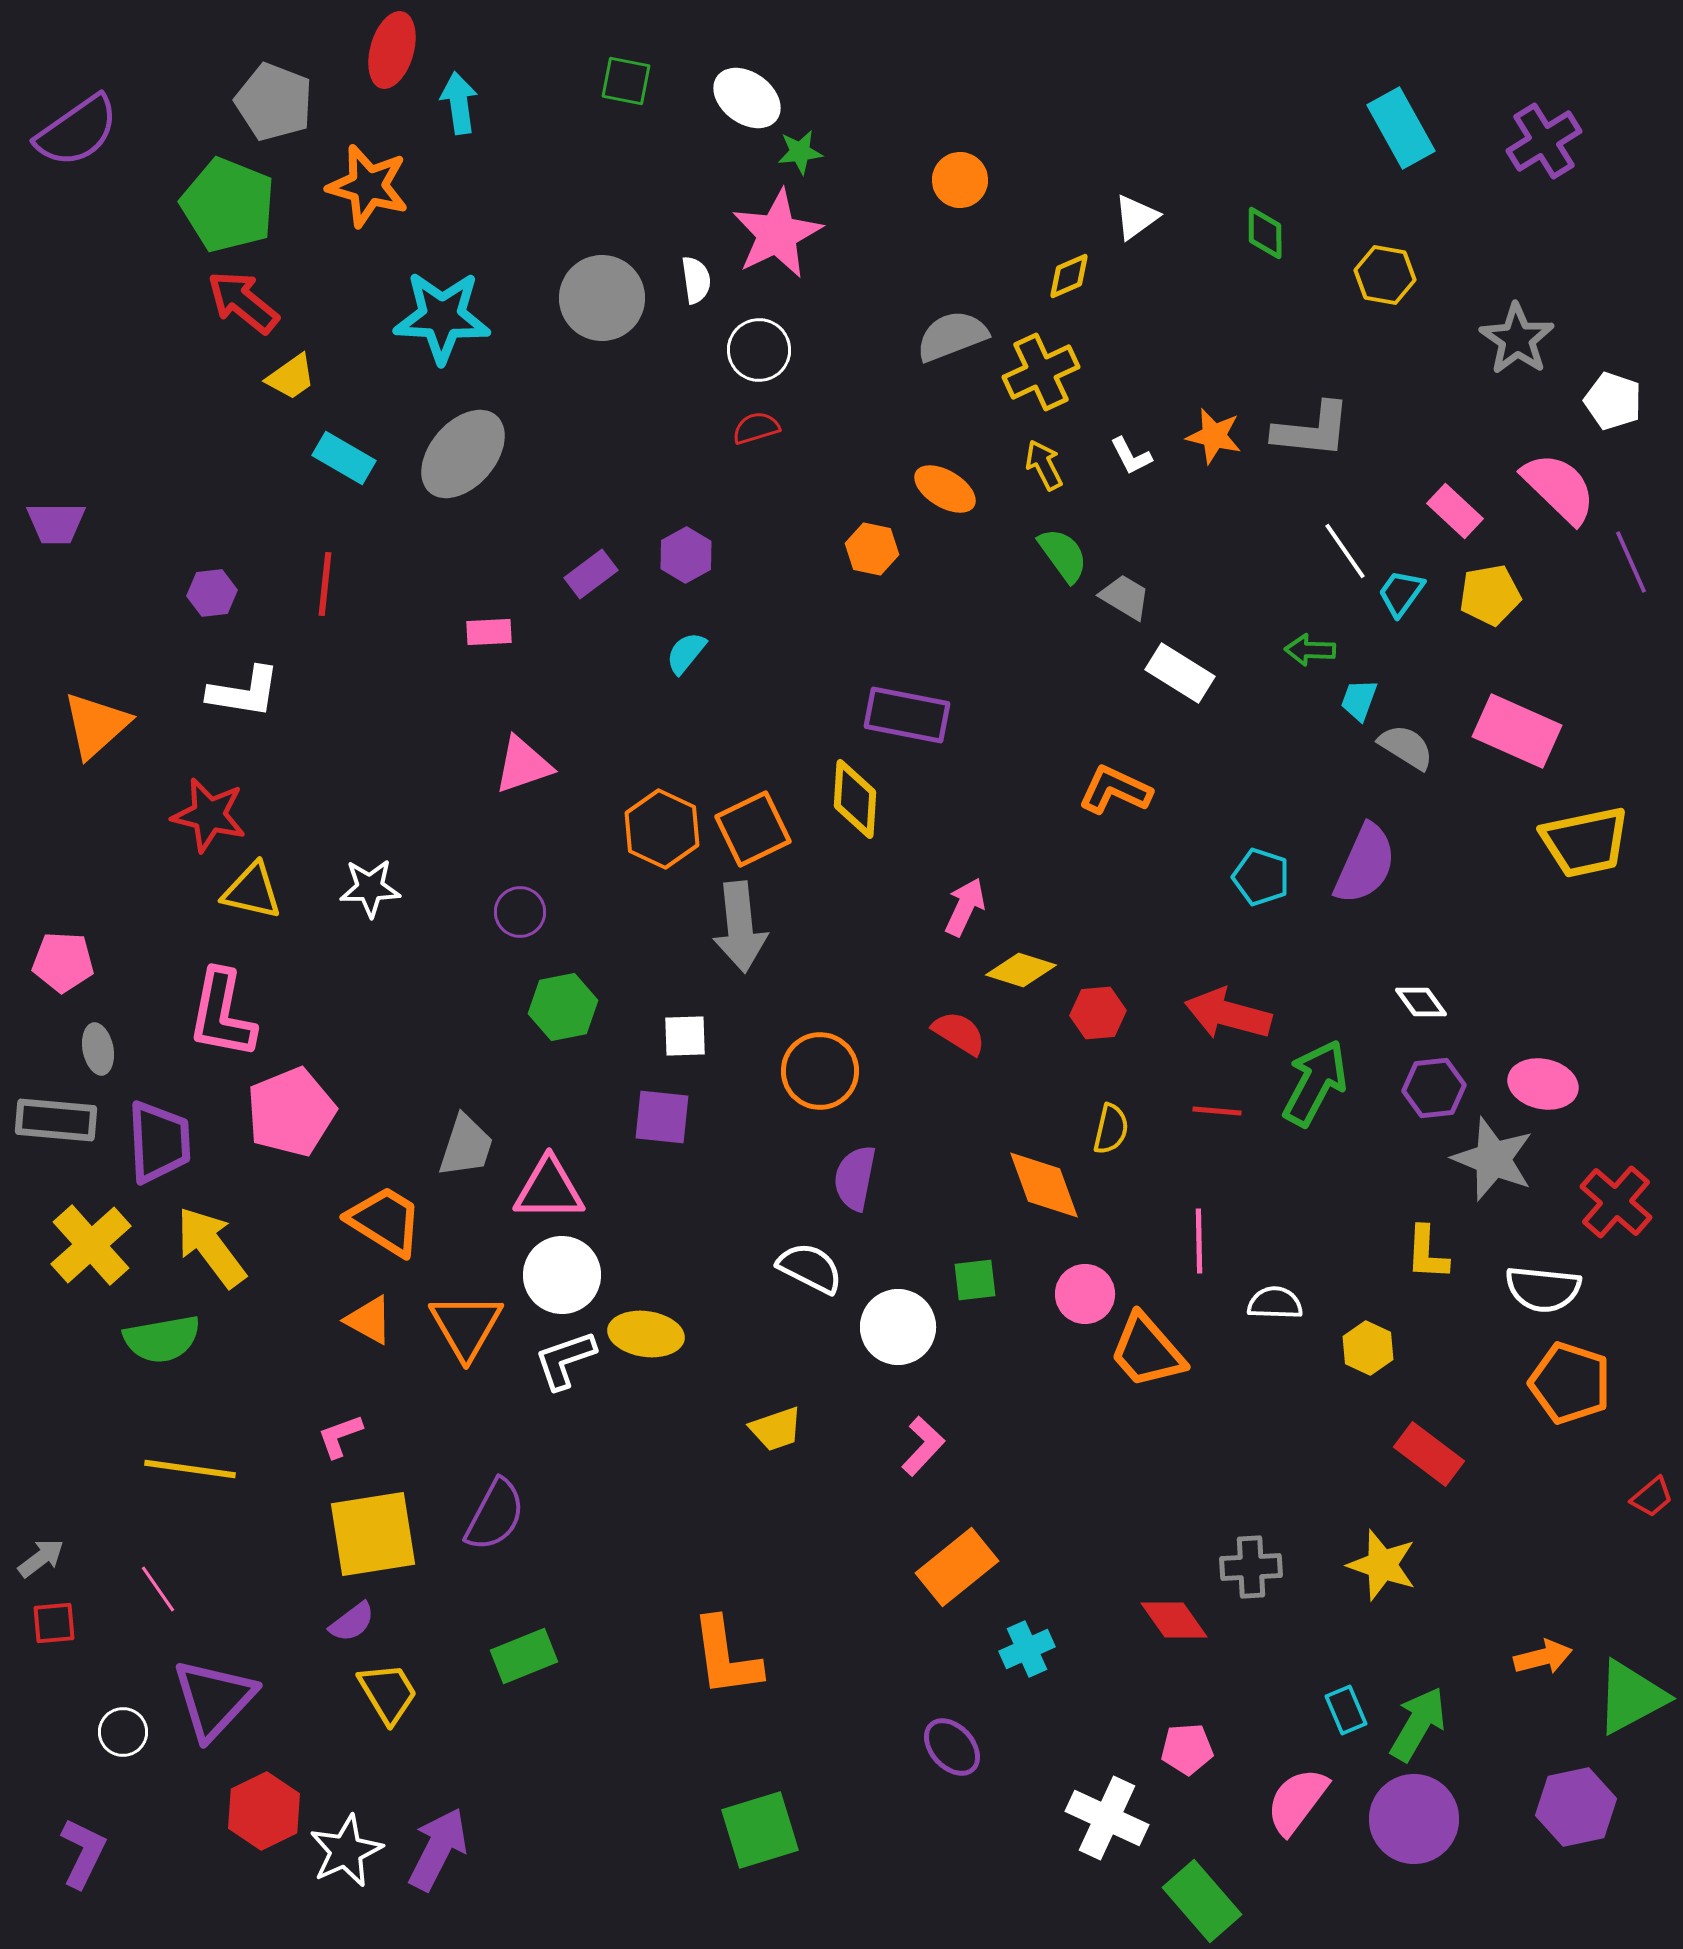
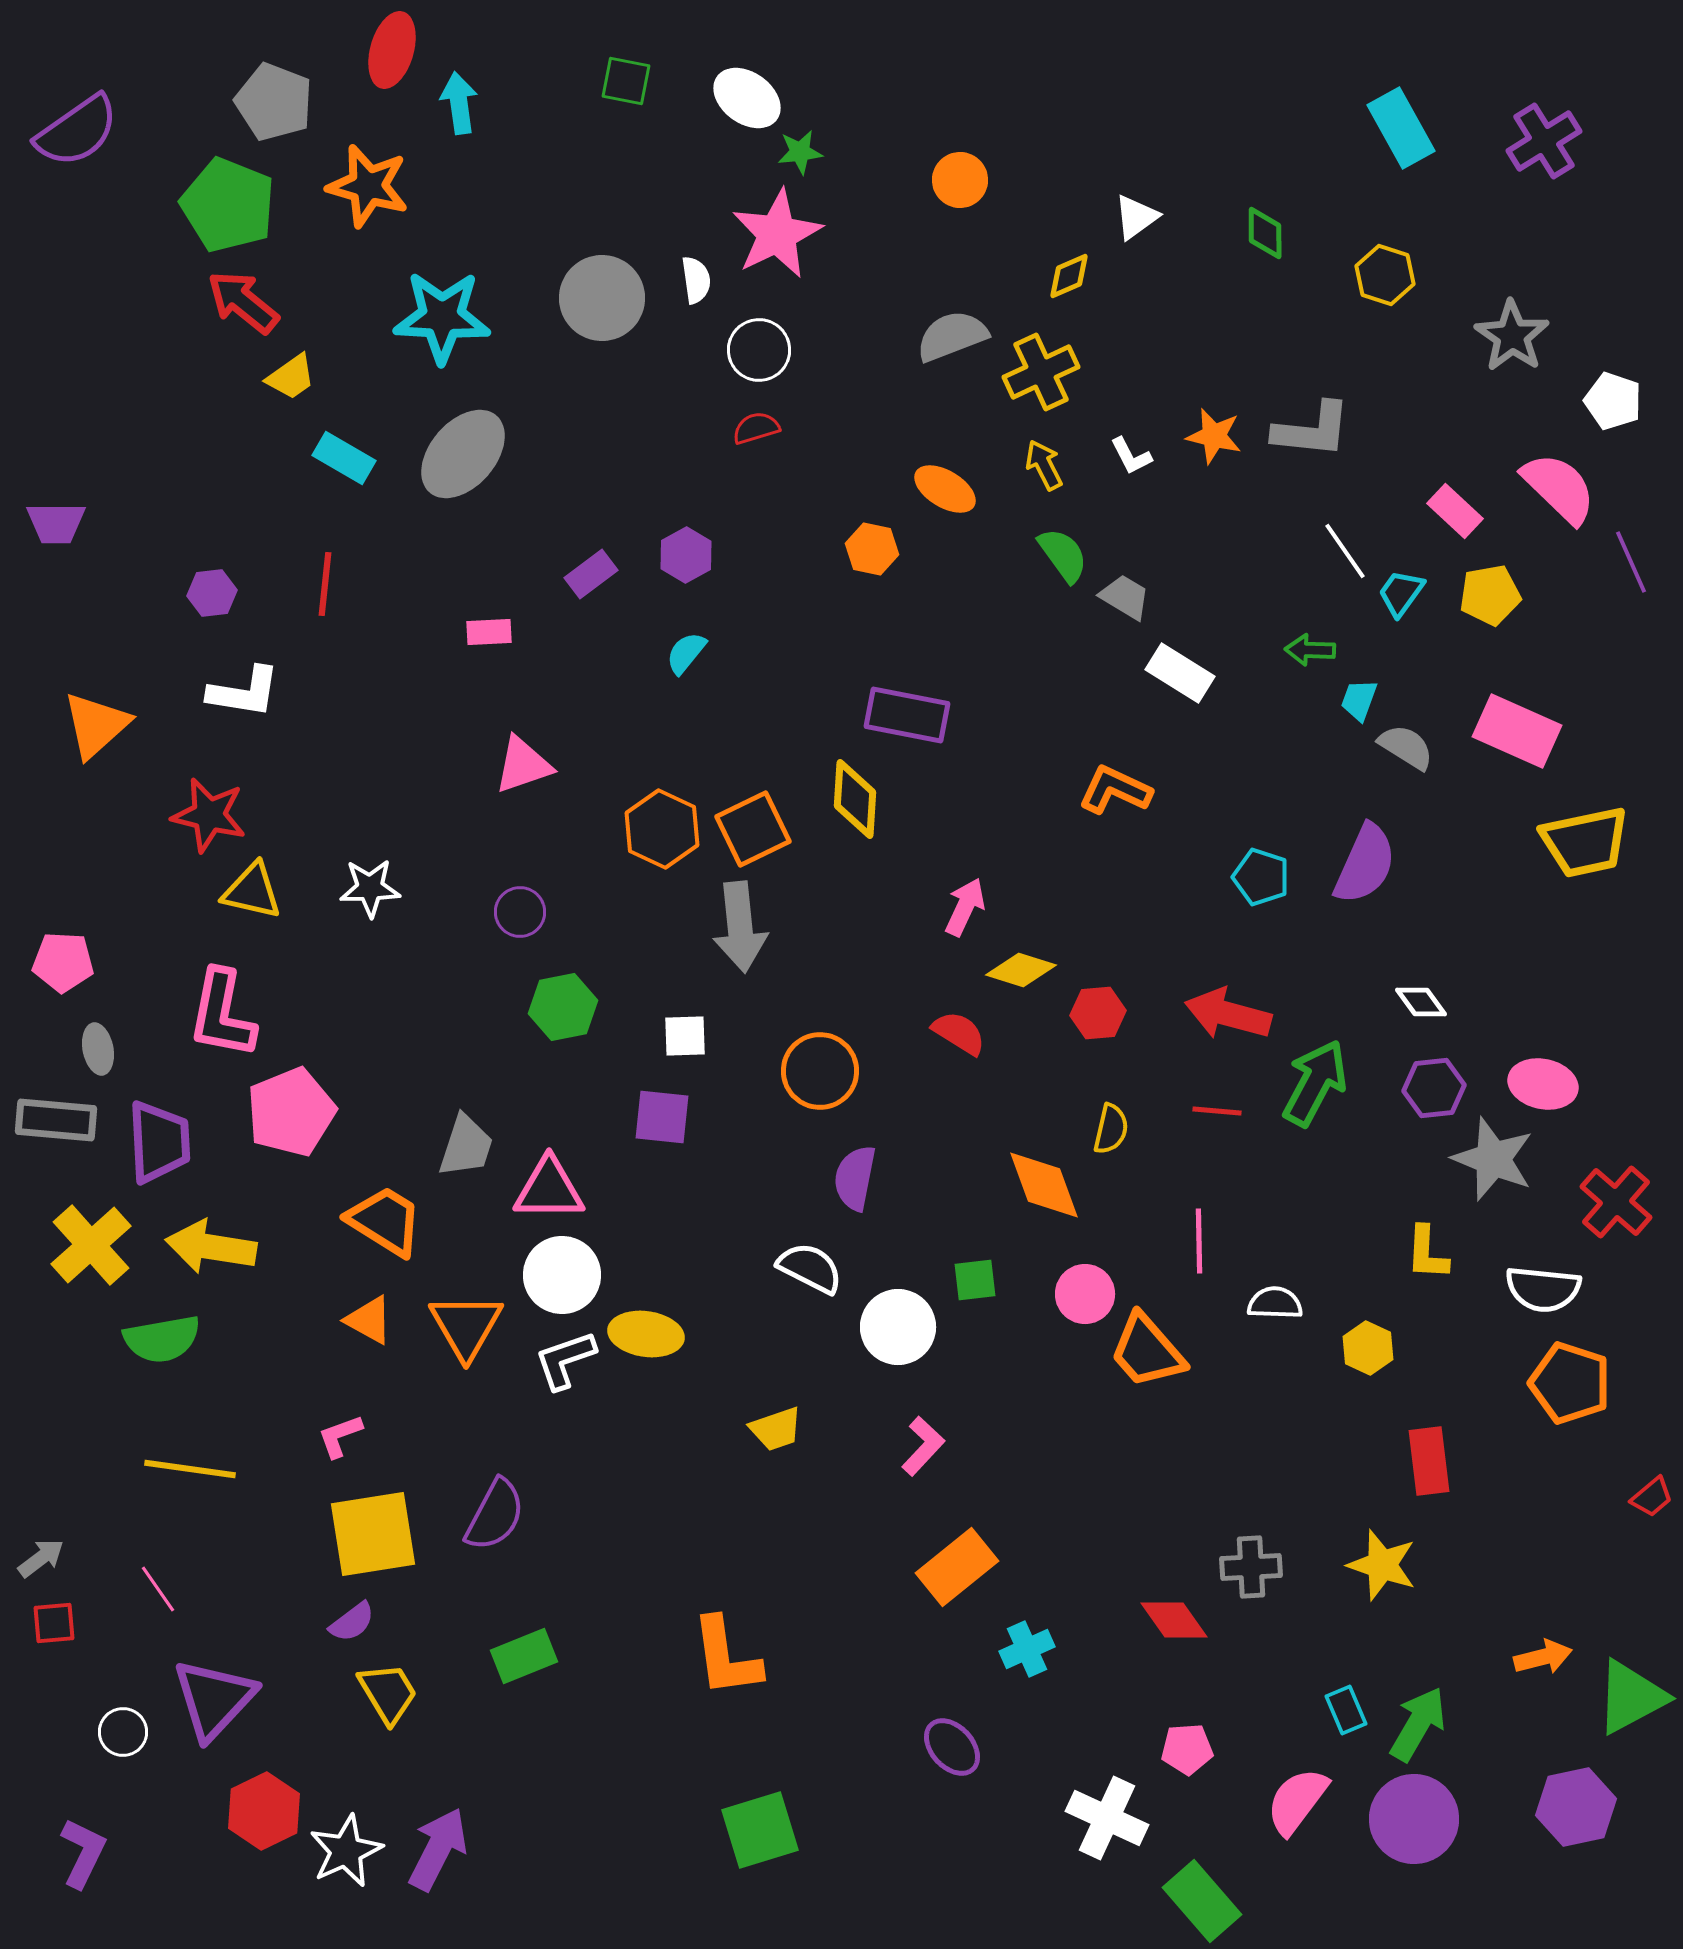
yellow hexagon at (1385, 275): rotated 8 degrees clockwise
gray star at (1517, 339): moved 5 px left, 3 px up
yellow arrow at (211, 1247): rotated 44 degrees counterclockwise
red rectangle at (1429, 1454): moved 7 px down; rotated 46 degrees clockwise
